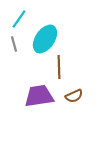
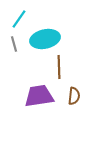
cyan ellipse: rotated 44 degrees clockwise
brown semicircle: rotated 60 degrees counterclockwise
